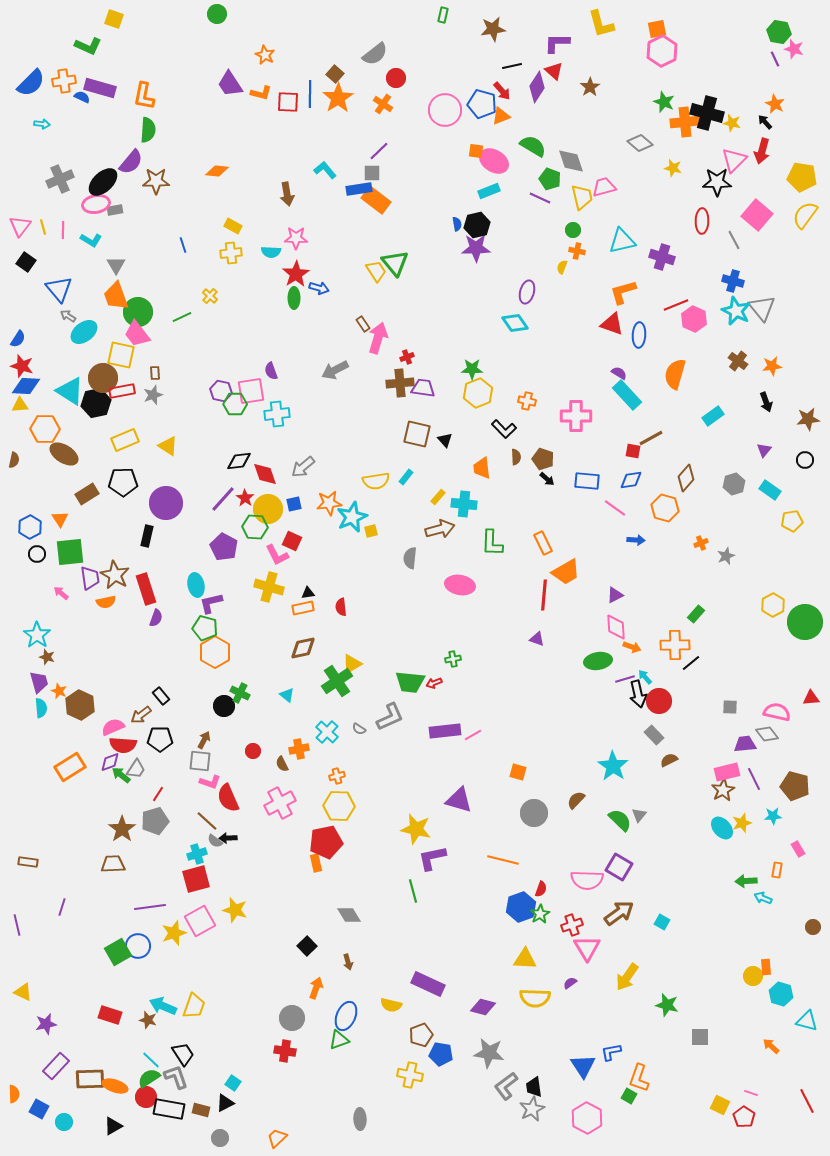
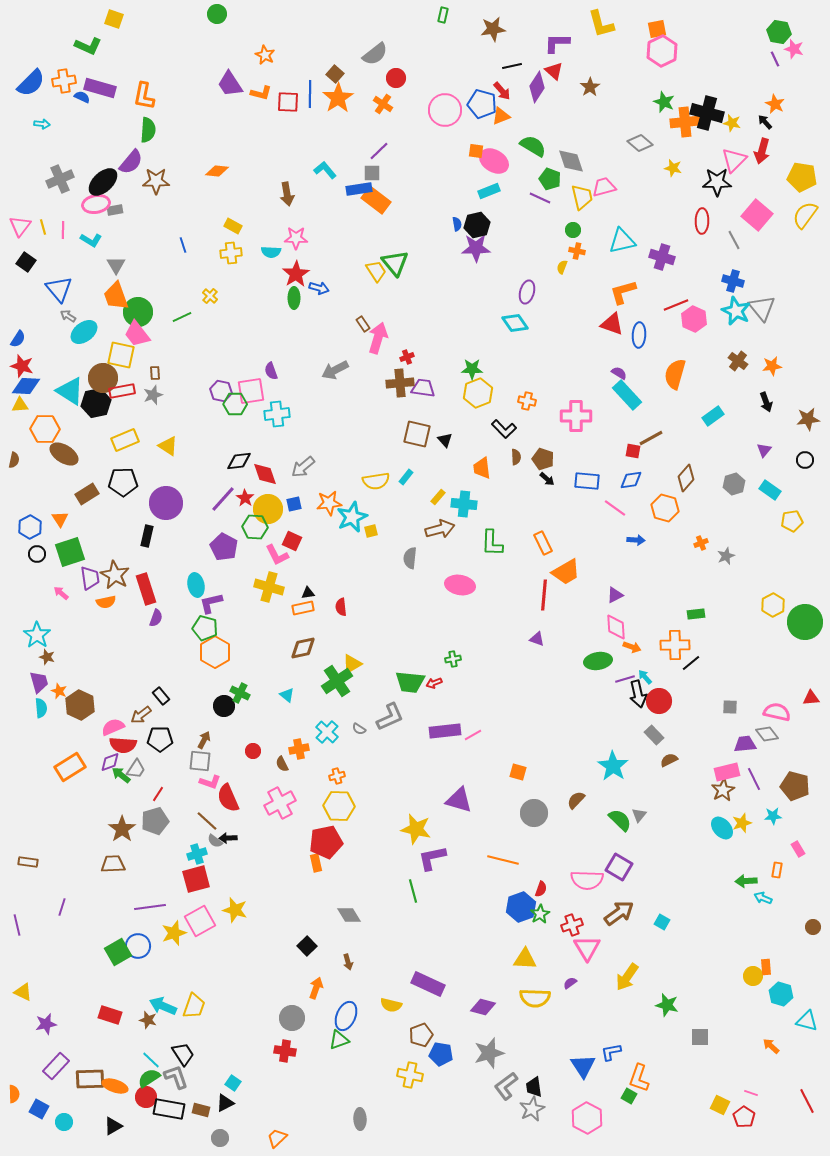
green square at (70, 552): rotated 12 degrees counterclockwise
green rectangle at (696, 614): rotated 42 degrees clockwise
gray star at (489, 1053): rotated 24 degrees counterclockwise
